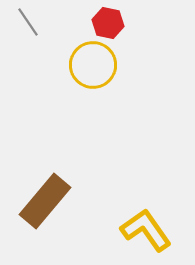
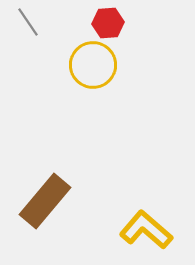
red hexagon: rotated 16 degrees counterclockwise
yellow L-shape: rotated 14 degrees counterclockwise
